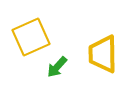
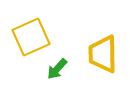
green arrow: moved 2 px down
